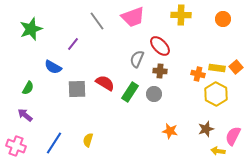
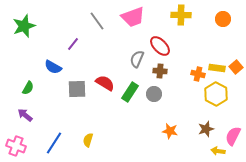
green star: moved 7 px left, 3 px up
